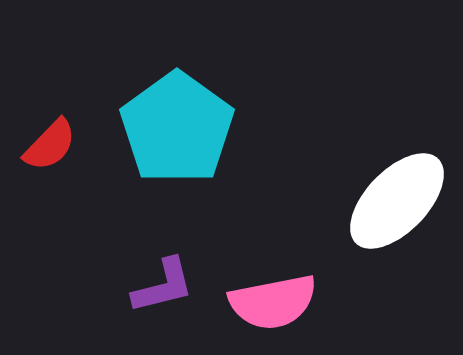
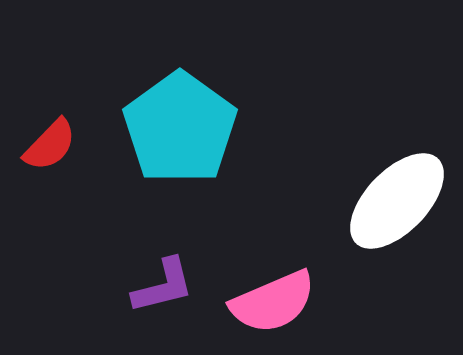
cyan pentagon: moved 3 px right
pink semicircle: rotated 12 degrees counterclockwise
